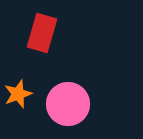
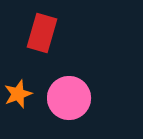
pink circle: moved 1 px right, 6 px up
